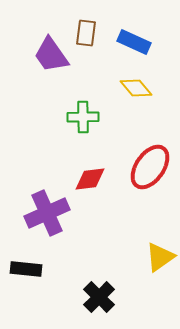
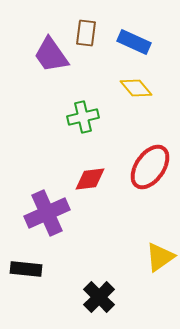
green cross: rotated 12 degrees counterclockwise
